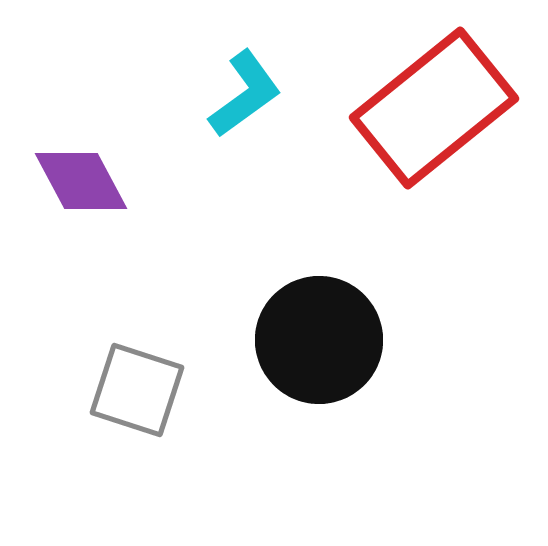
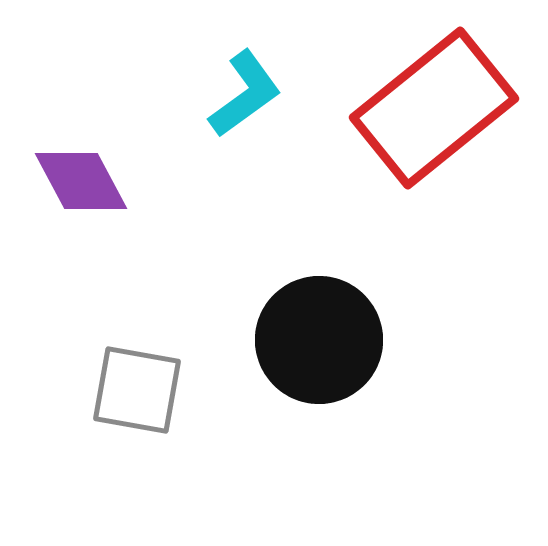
gray square: rotated 8 degrees counterclockwise
